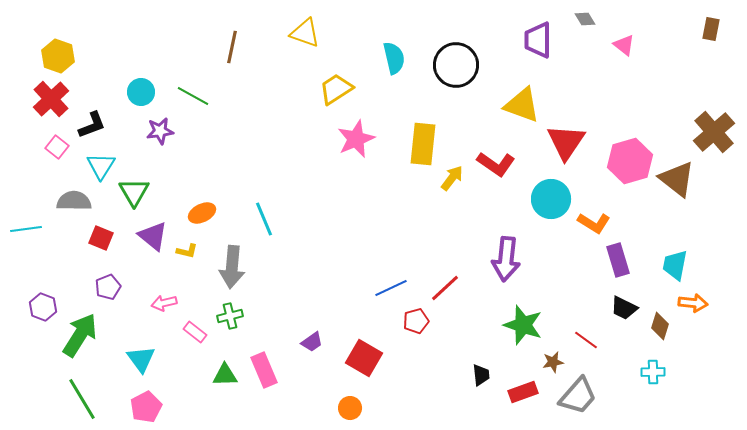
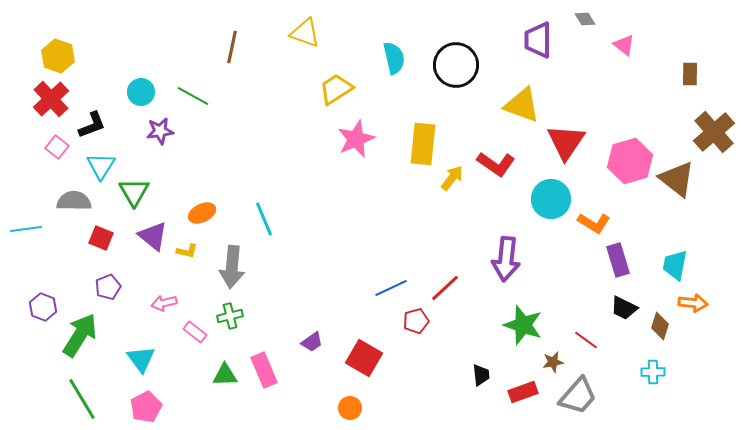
brown rectangle at (711, 29): moved 21 px left, 45 px down; rotated 10 degrees counterclockwise
